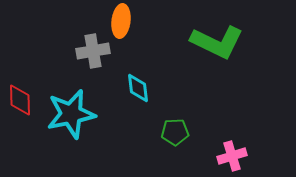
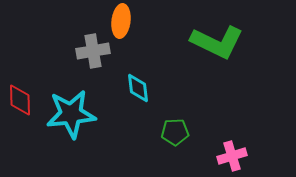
cyan star: rotated 6 degrees clockwise
